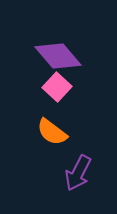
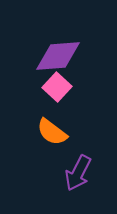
purple diamond: rotated 54 degrees counterclockwise
